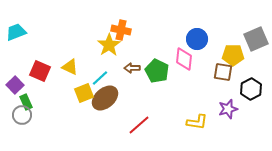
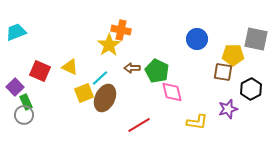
gray square: rotated 35 degrees clockwise
pink diamond: moved 12 px left, 33 px down; rotated 20 degrees counterclockwise
purple square: moved 2 px down
brown ellipse: rotated 24 degrees counterclockwise
gray circle: moved 2 px right
red line: rotated 10 degrees clockwise
